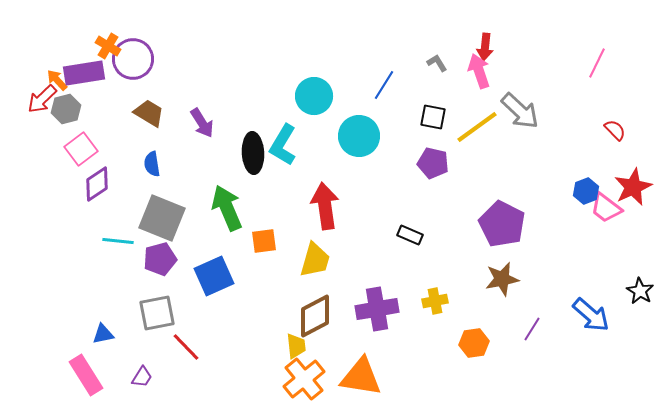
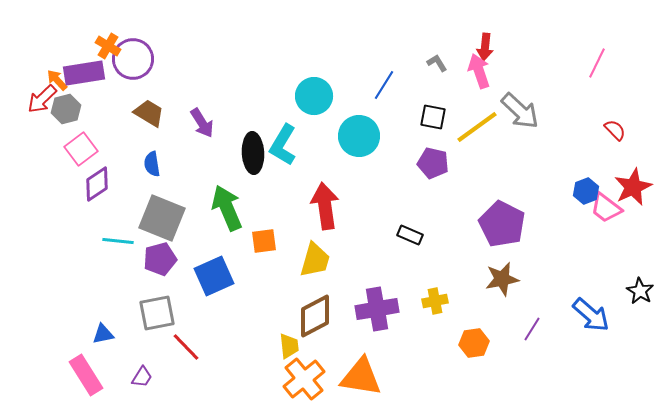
yellow trapezoid at (296, 346): moved 7 px left
